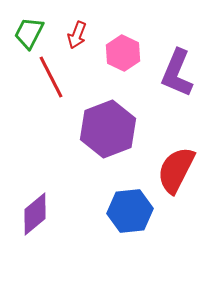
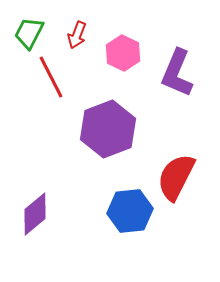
red semicircle: moved 7 px down
